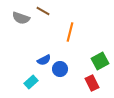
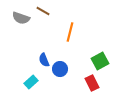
blue semicircle: rotated 96 degrees clockwise
